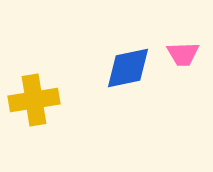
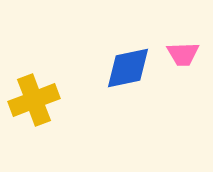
yellow cross: rotated 12 degrees counterclockwise
